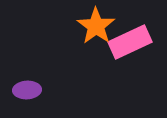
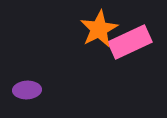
orange star: moved 3 px right, 3 px down; rotated 9 degrees clockwise
